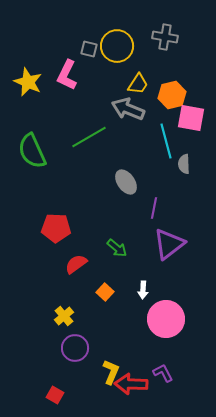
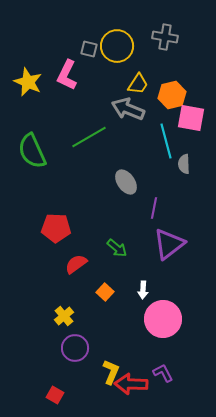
pink circle: moved 3 px left
